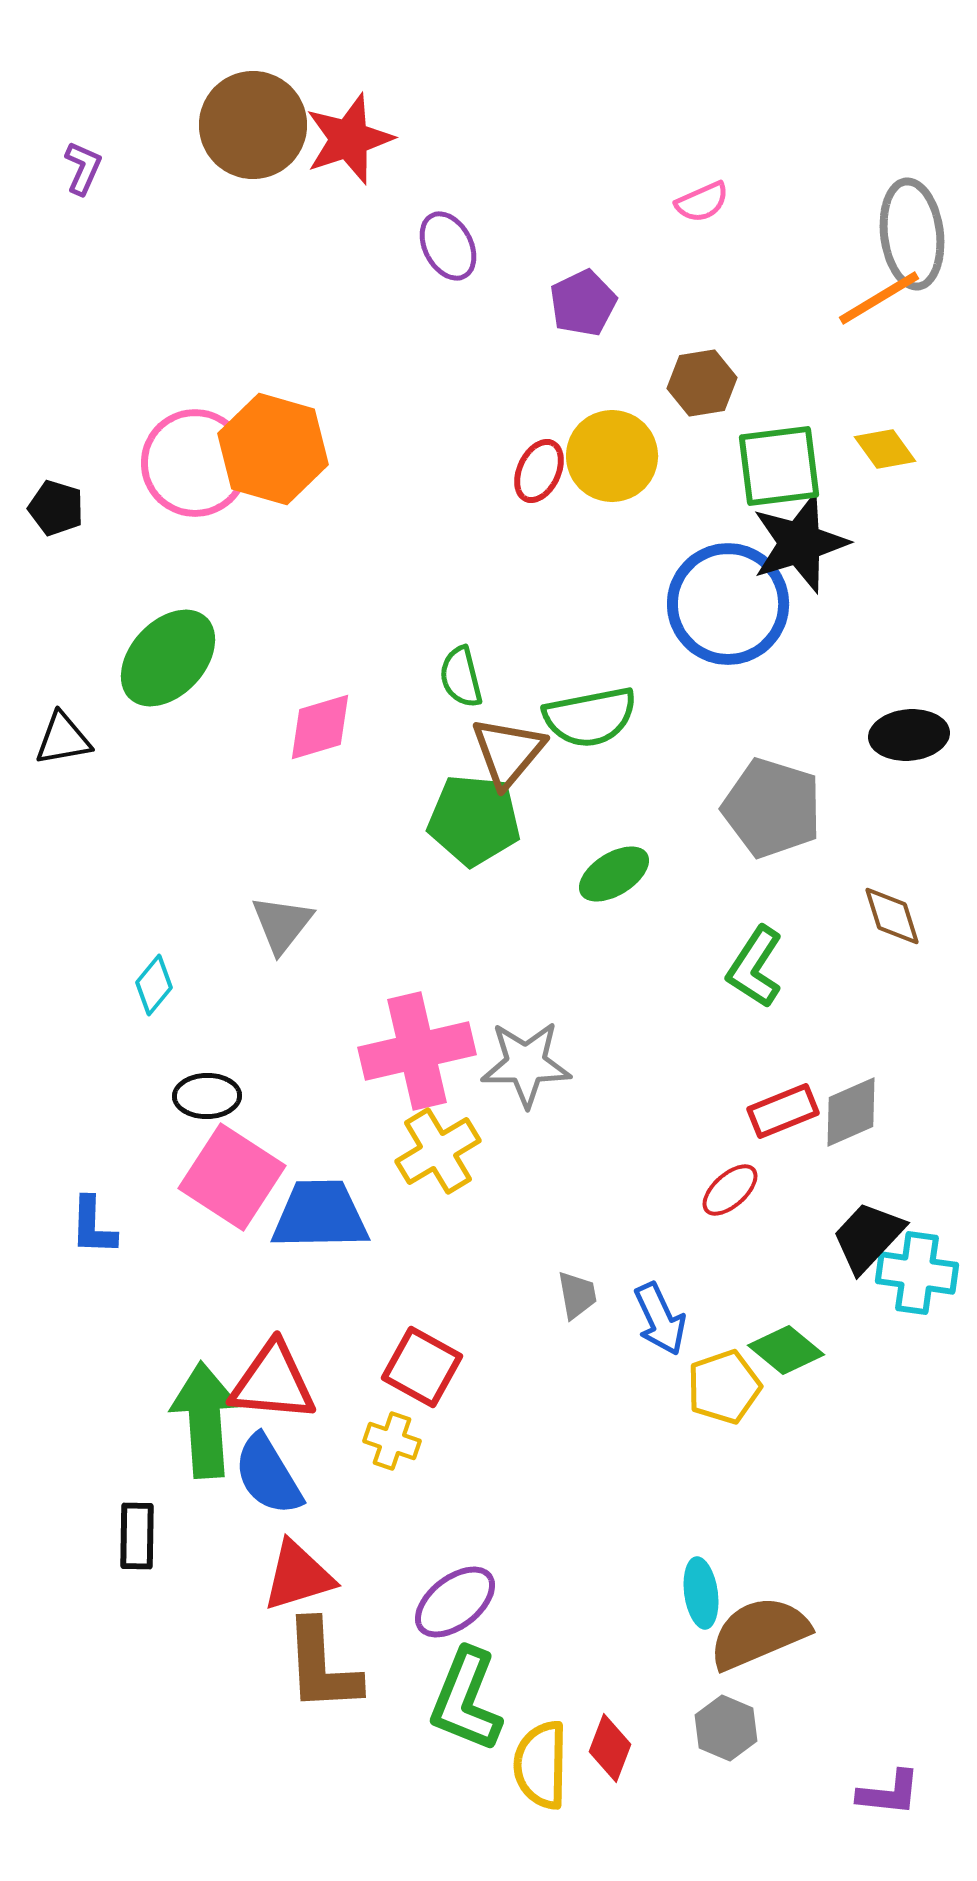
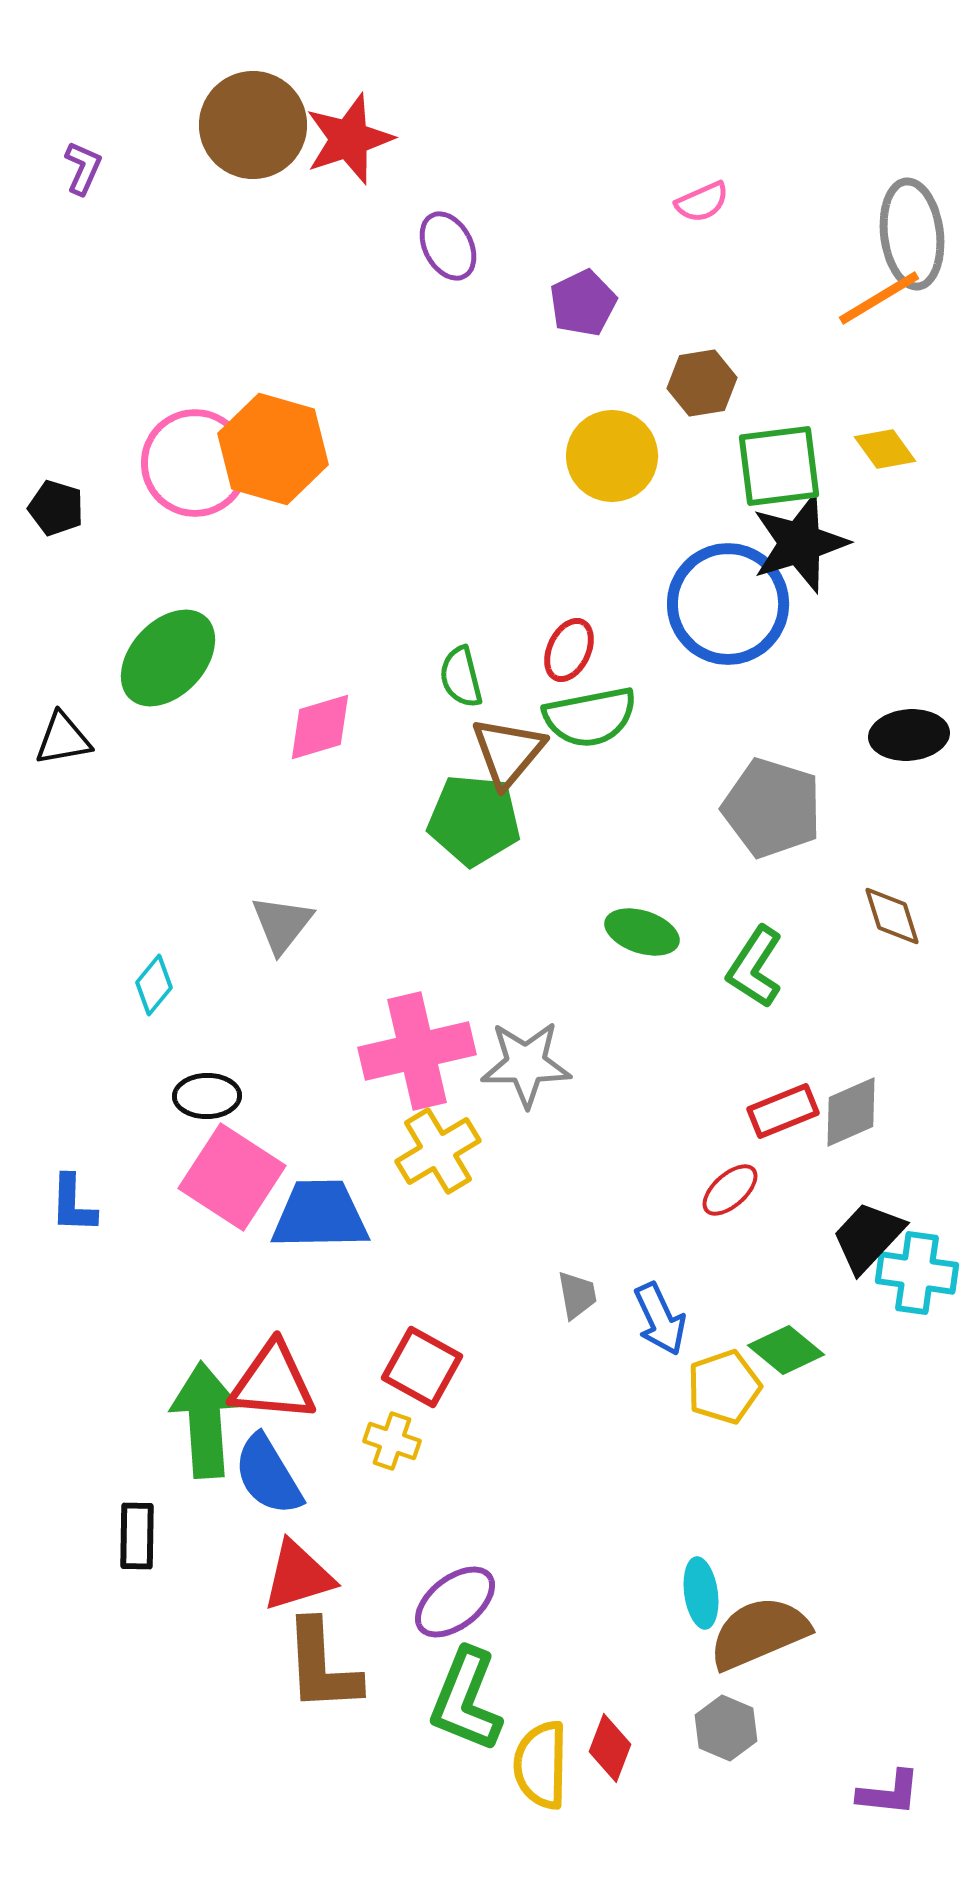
red ellipse at (539, 471): moved 30 px right, 179 px down
green ellipse at (614, 874): moved 28 px right, 58 px down; rotated 50 degrees clockwise
blue L-shape at (93, 1226): moved 20 px left, 22 px up
